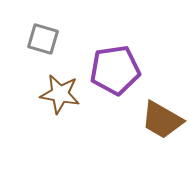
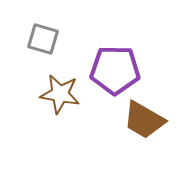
purple pentagon: rotated 9 degrees clockwise
brown trapezoid: moved 18 px left
